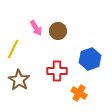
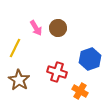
brown circle: moved 3 px up
yellow line: moved 2 px right, 1 px up
red cross: moved 1 px down; rotated 18 degrees clockwise
orange cross: moved 1 px right, 2 px up
